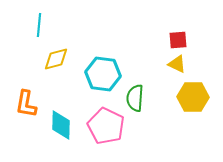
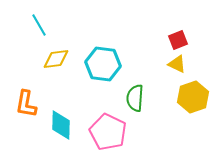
cyan line: rotated 35 degrees counterclockwise
red square: rotated 18 degrees counterclockwise
yellow diamond: rotated 8 degrees clockwise
cyan hexagon: moved 10 px up
yellow hexagon: rotated 20 degrees counterclockwise
pink pentagon: moved 2 px right, 6 px down
